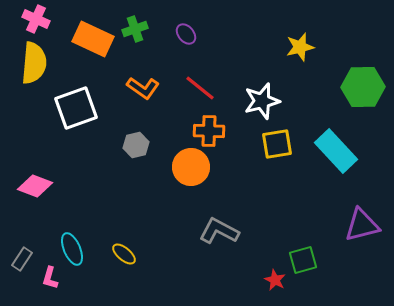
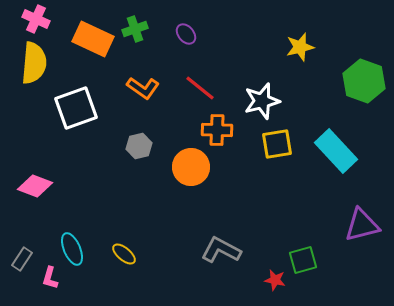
green hexagon: moved 1 px right, 6 px up; rotated 21 degrees clockwise
orange cross: moved 8 px right, 1 px up
gray hexagon: moved 3 px right, 1 px down
gray L-shape: moved 2 px right, 19 px down
red star: rotated 15 degrees counterclockwise
